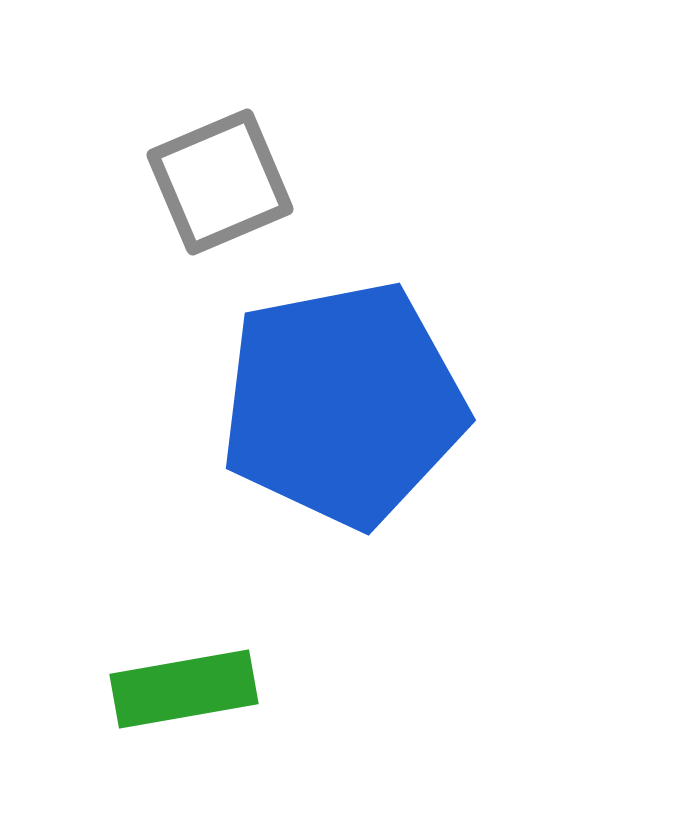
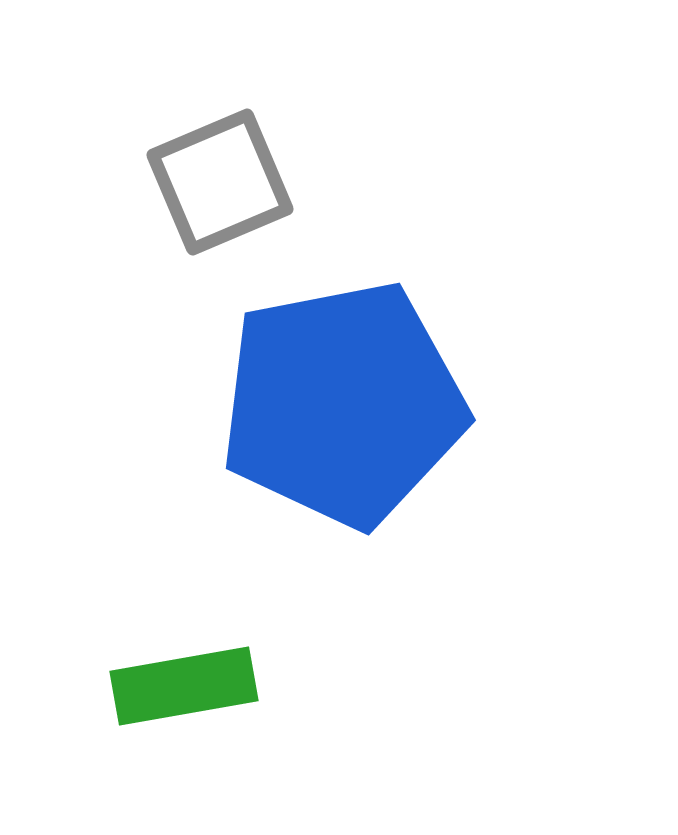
green rectangle: moved 3 px up
